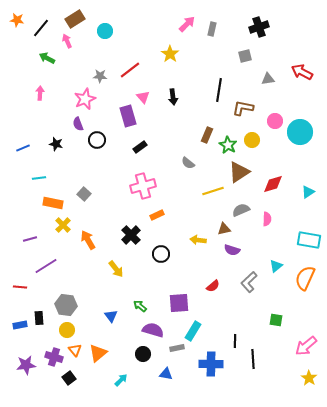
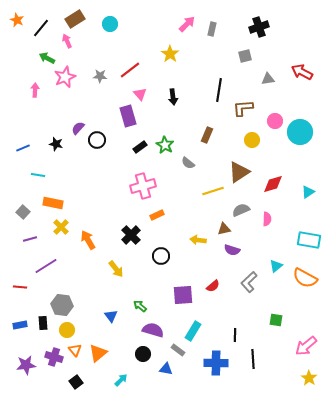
orange star at (17, 20): rotated 16 degrees clockwise
cyan circle at (105, 31): moved 5 px right, 7 px up
pink arrow at (40, 93): moved 5 px left, 3 px up
pink triangle at (143, 97): moved 3 px left, 3 px up
pink star at (85, 99): moved 20 px left, 22 px up
brown L-shape at (243, 108): rotated 15 degrees counterclockwise
purple semicircle at (78, 124): moved 4 px down; rotated 64 degrees clockwise
green star at (228, 145): moved 63 px left
cyan line at (39, 178): moved 1 px left, 3 px up; rotated 16 degrees clockwise
gray square at (84, 194): moved 61 px left, 18 px down
yellow cross at (63, 225): moved 2 px left, 2 px down
black circle at (161, 254): moved 2 px down
orange semicircle at (305, 278): rotated 85 degrees counterclockwise
purple square at (179, 303): moved 4 px right, 8 px up
gray hexagon at (66, 305): moved 4 px left
black rectangle at (39, 318): moved 4 px right, 5 px down
black line at (235, 341): moved 6 px up
gray rectangle at (177, 348): moved 1 px right, 2 px down; rotated 48 degrees clockwise
blue cross at (211, 364): moved 5 px right, 1 px up
blue triangle at (166, 374): moved 5 px up
black square at (69, 378): moved 7 px right, 4 px down
